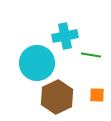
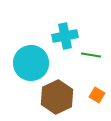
cyan circle: moved 6 px left
orange square: rotated 28 degrees clockwise
